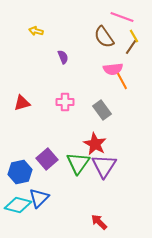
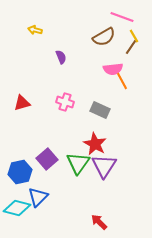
yellow arrow: moved 1 px left, 1 px up
brown semicircle: rotated 85 degrees counterclockwise
purple semicircle: moved 2 px left
pink cross: rotated 18 degrees clockwise
gray rectangle: moved 2 px left; rotated 30 degrees counterclockwise
blue triangle: moved 1 px left, 1 px up
cyan diamond: moved 1 px left, 3 px down
